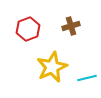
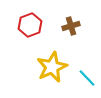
red hexagon: moved 2 px right, 4 px up
cyan line: rotated 60 degrees clockwise
